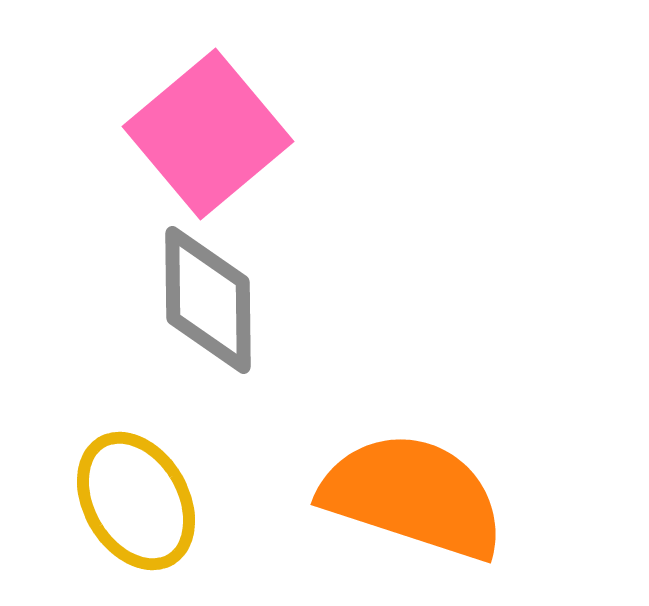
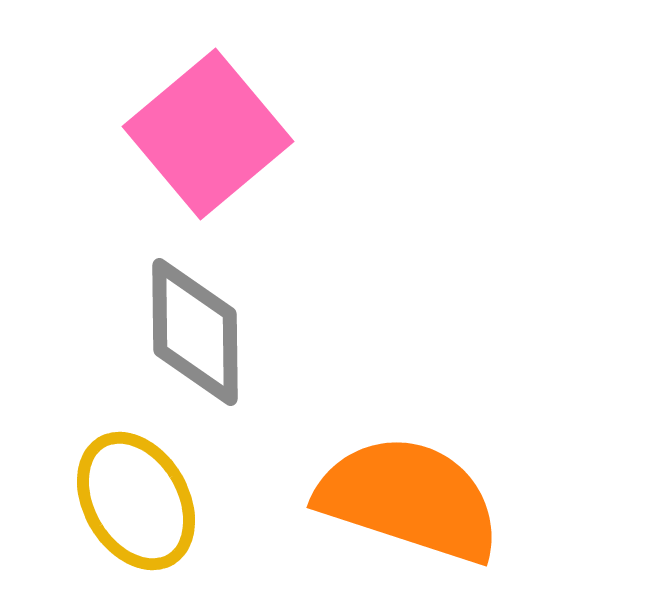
gray diamond: moved 13 px left, 32 px down
orange semicircle: moved 4 px left, 3 px down
